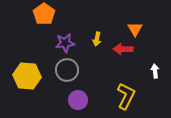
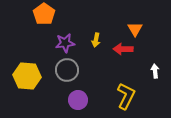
yellow arrow: moved 1 px left, 1 px down
